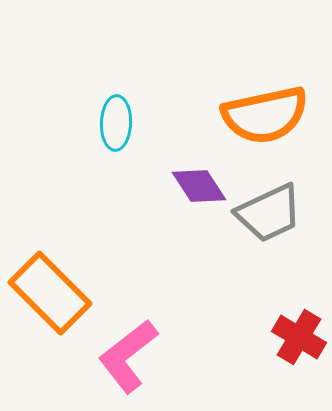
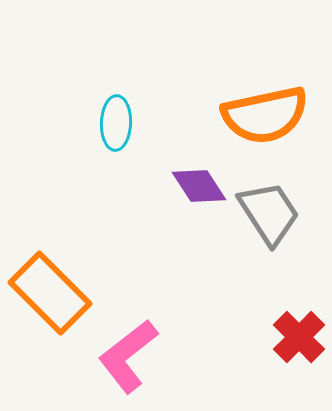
gray trapezoid: rotated 98 degrees counterclockwise
red cross: rotated 14 degrees clockwise
